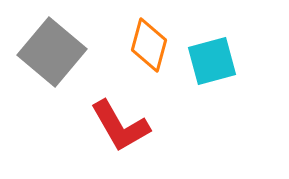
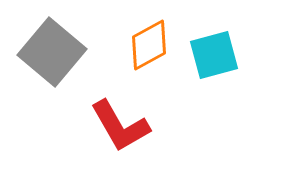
orange diamond: rotated 46 degrees clockwise
cyan square: moved 2 px right, 6 px up
